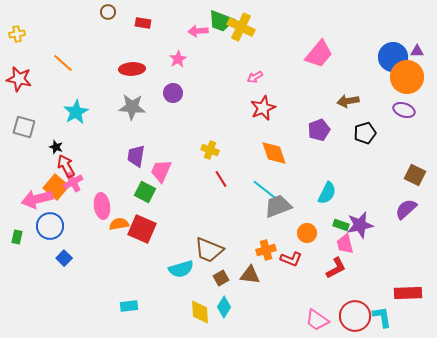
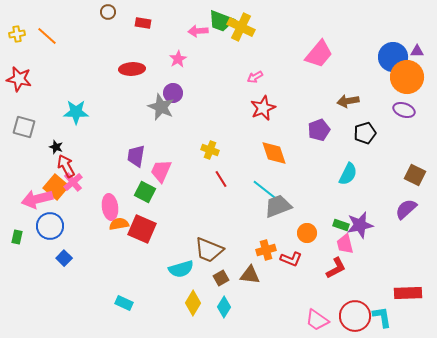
orange line at (63, 63): moved 16 px left, 27 px up
gray star at (132, 107): moved 29 px right; rotated 20 degrees clockwise
cyan star at (76, 112): rotated 30 degrees clockwise
pink cross at (73, 182): rotated 12 degrees counterclockwise
cyan semicircle at (327, 193): moved 21 px right, 19 px up
pink ellipse at (102, 206): moved 8 px right, 1 px down
cyan rectangle at (129, 306): moved 5 px left, 3 px up; rotated 30 degrees clockwise
yellow diamond at (200, 312): moved 7 px left, 9 px up; rotated 35 degrees clockwise
